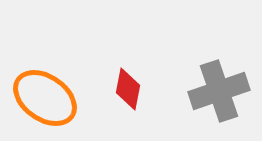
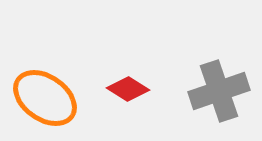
red diamond: rotated 69 degrees counterclockwise
